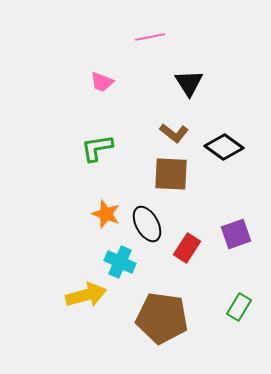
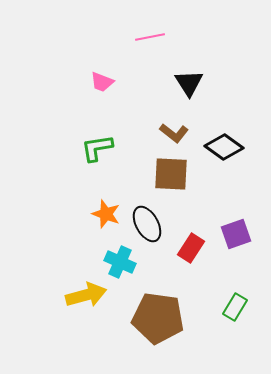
red rectangle: moved 4 px right
green rectangle: moved 4 px left
brown pentagon: moved 4 px left
